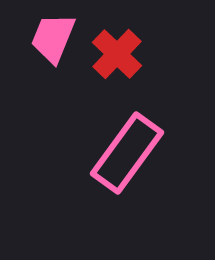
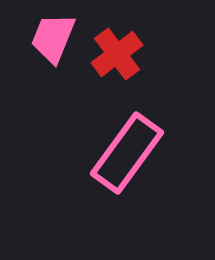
red cross: rotated 9 degrees clockwise
